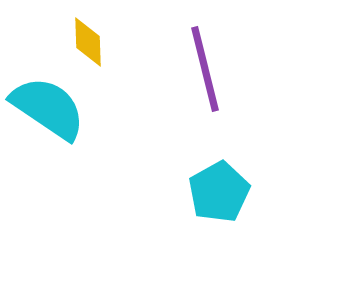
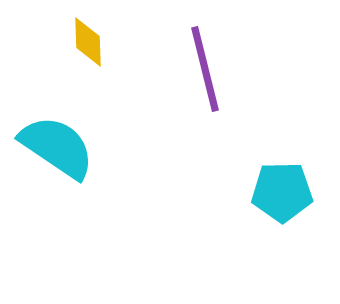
cyan semicircle: moved 9 px right, 39 px down
cyan pentagon: moved 63 px right; rotated 28 degrees clockwise
